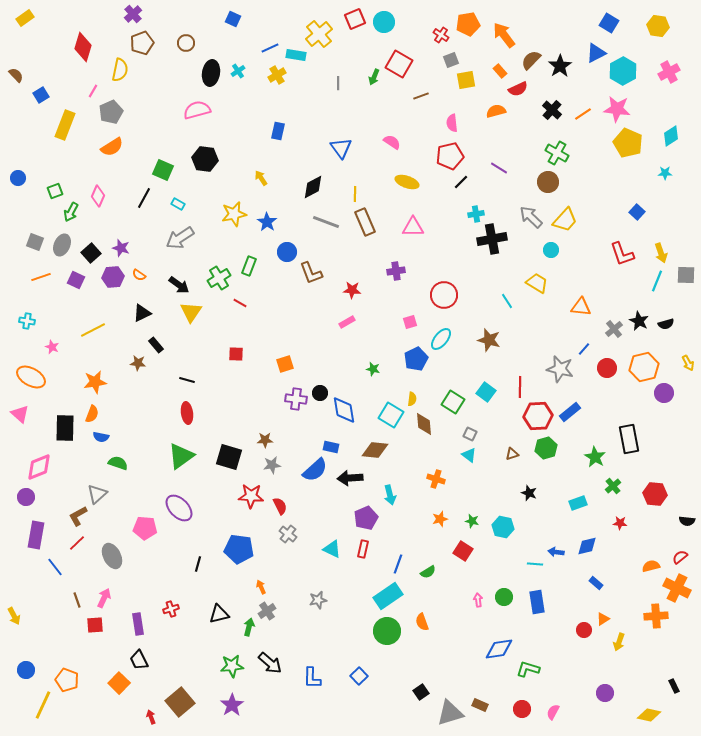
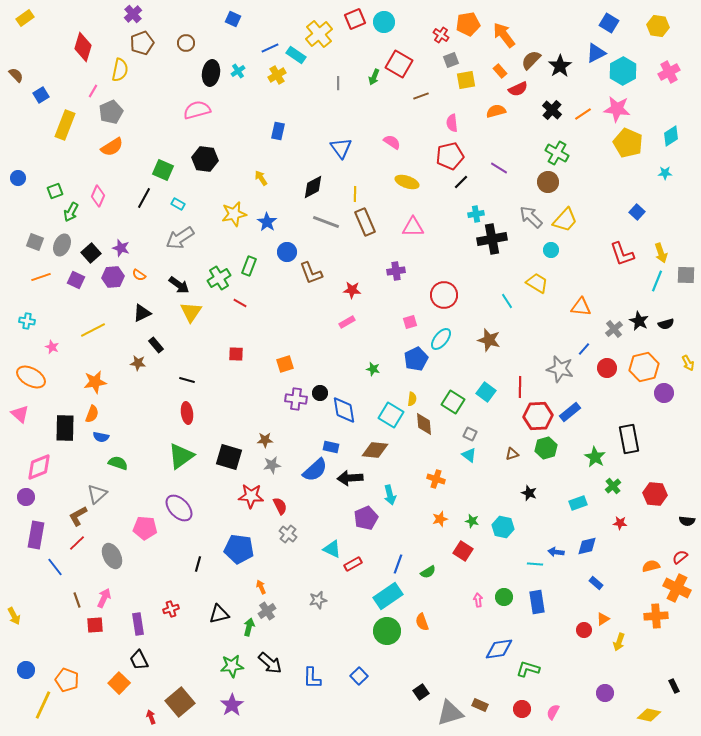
cyan rectangle at (296, 55): rotated 24 degrees clockwise
red rectangle at (363, 549): moved 10 px left, 15 px down; rotated 48 degrees clockwise
